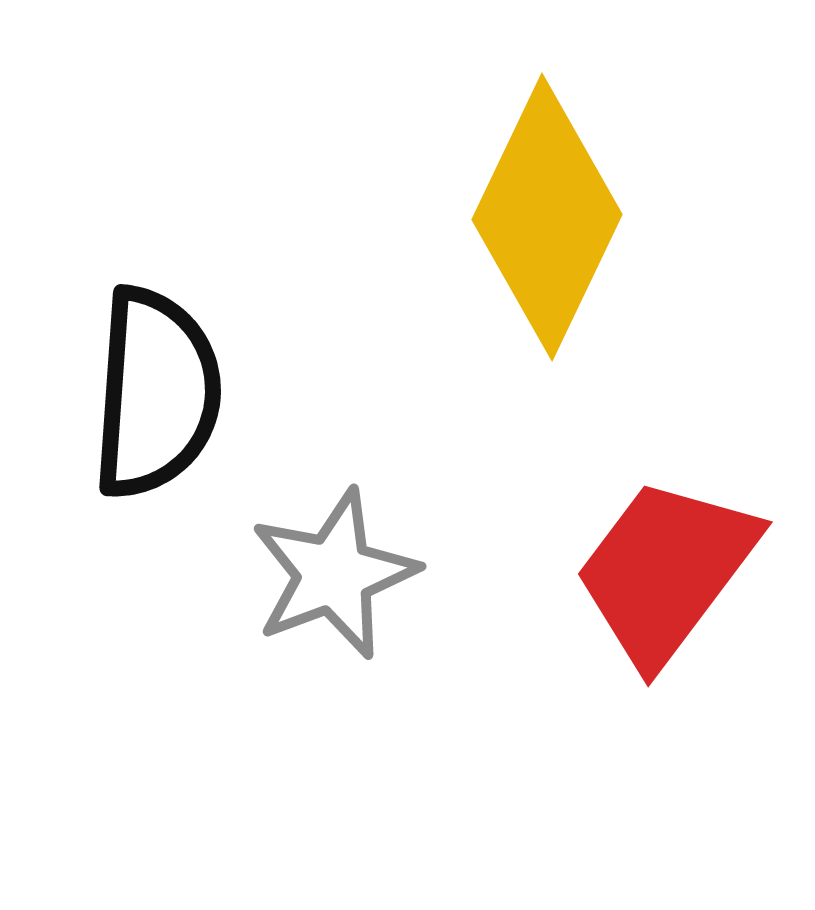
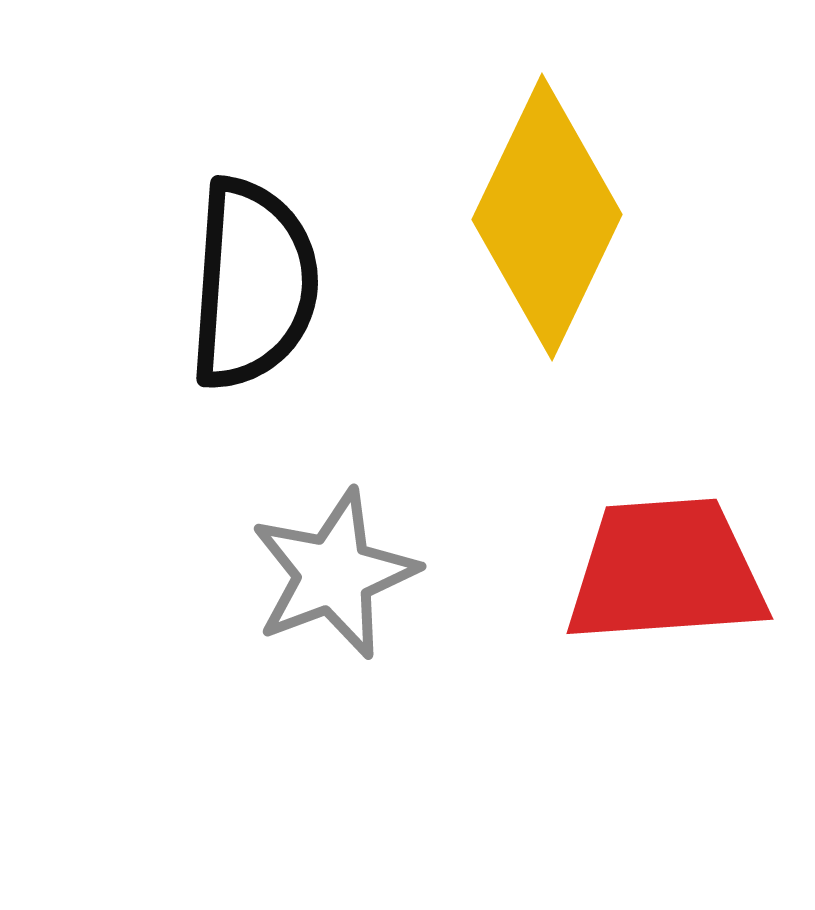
black semicircle: moved 97 px right, 109 px up
red trapezoid: rotated 49 degrees clockwise
